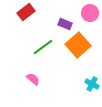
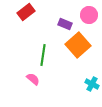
pink circle: moved 1 px left, 2 px down
green line: moved 8 px down; rotated 45 degrees counterclockwise
